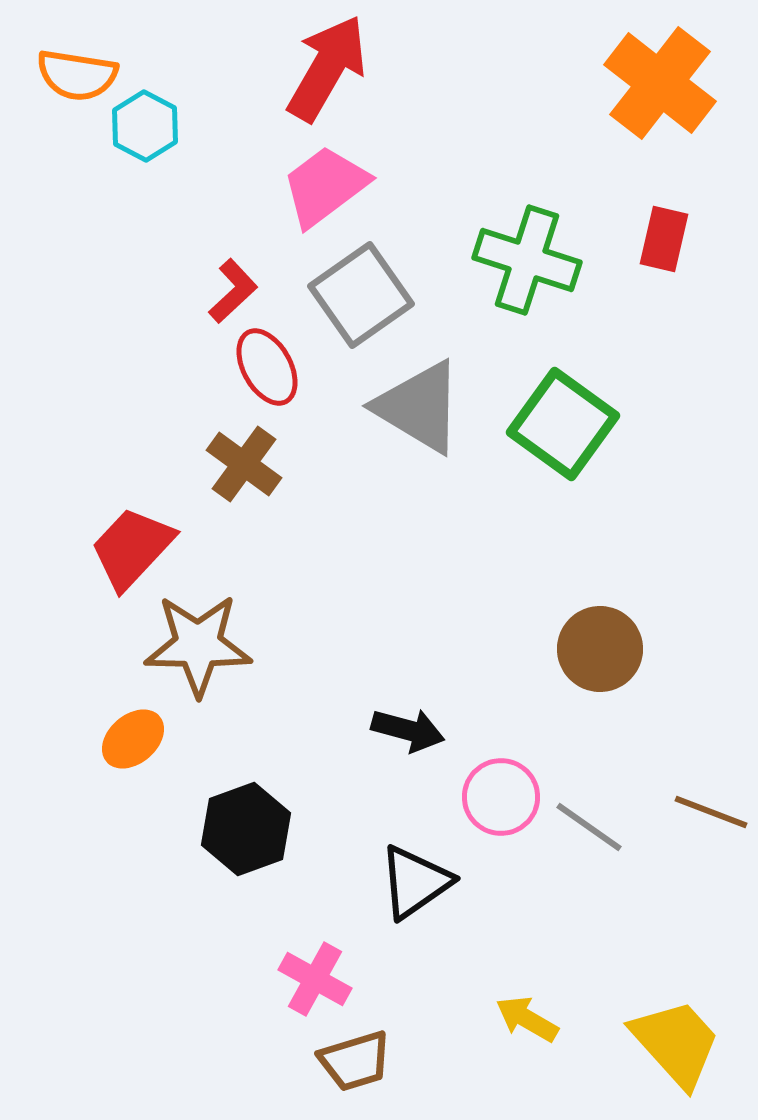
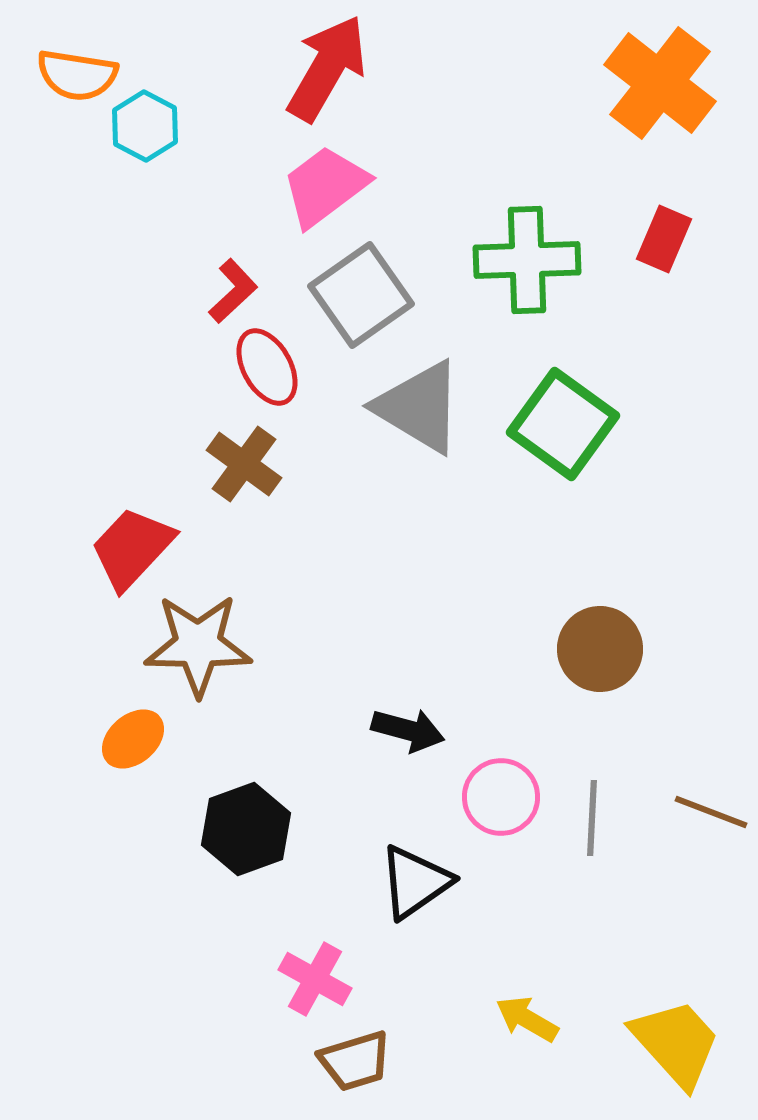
red rectangle: rotated 10 degrees clockwise
green cross: rotated 20 degrees counterclockwise
gray line: moved 3 px right, 9 px up; rotated 58 degrees clockwise
